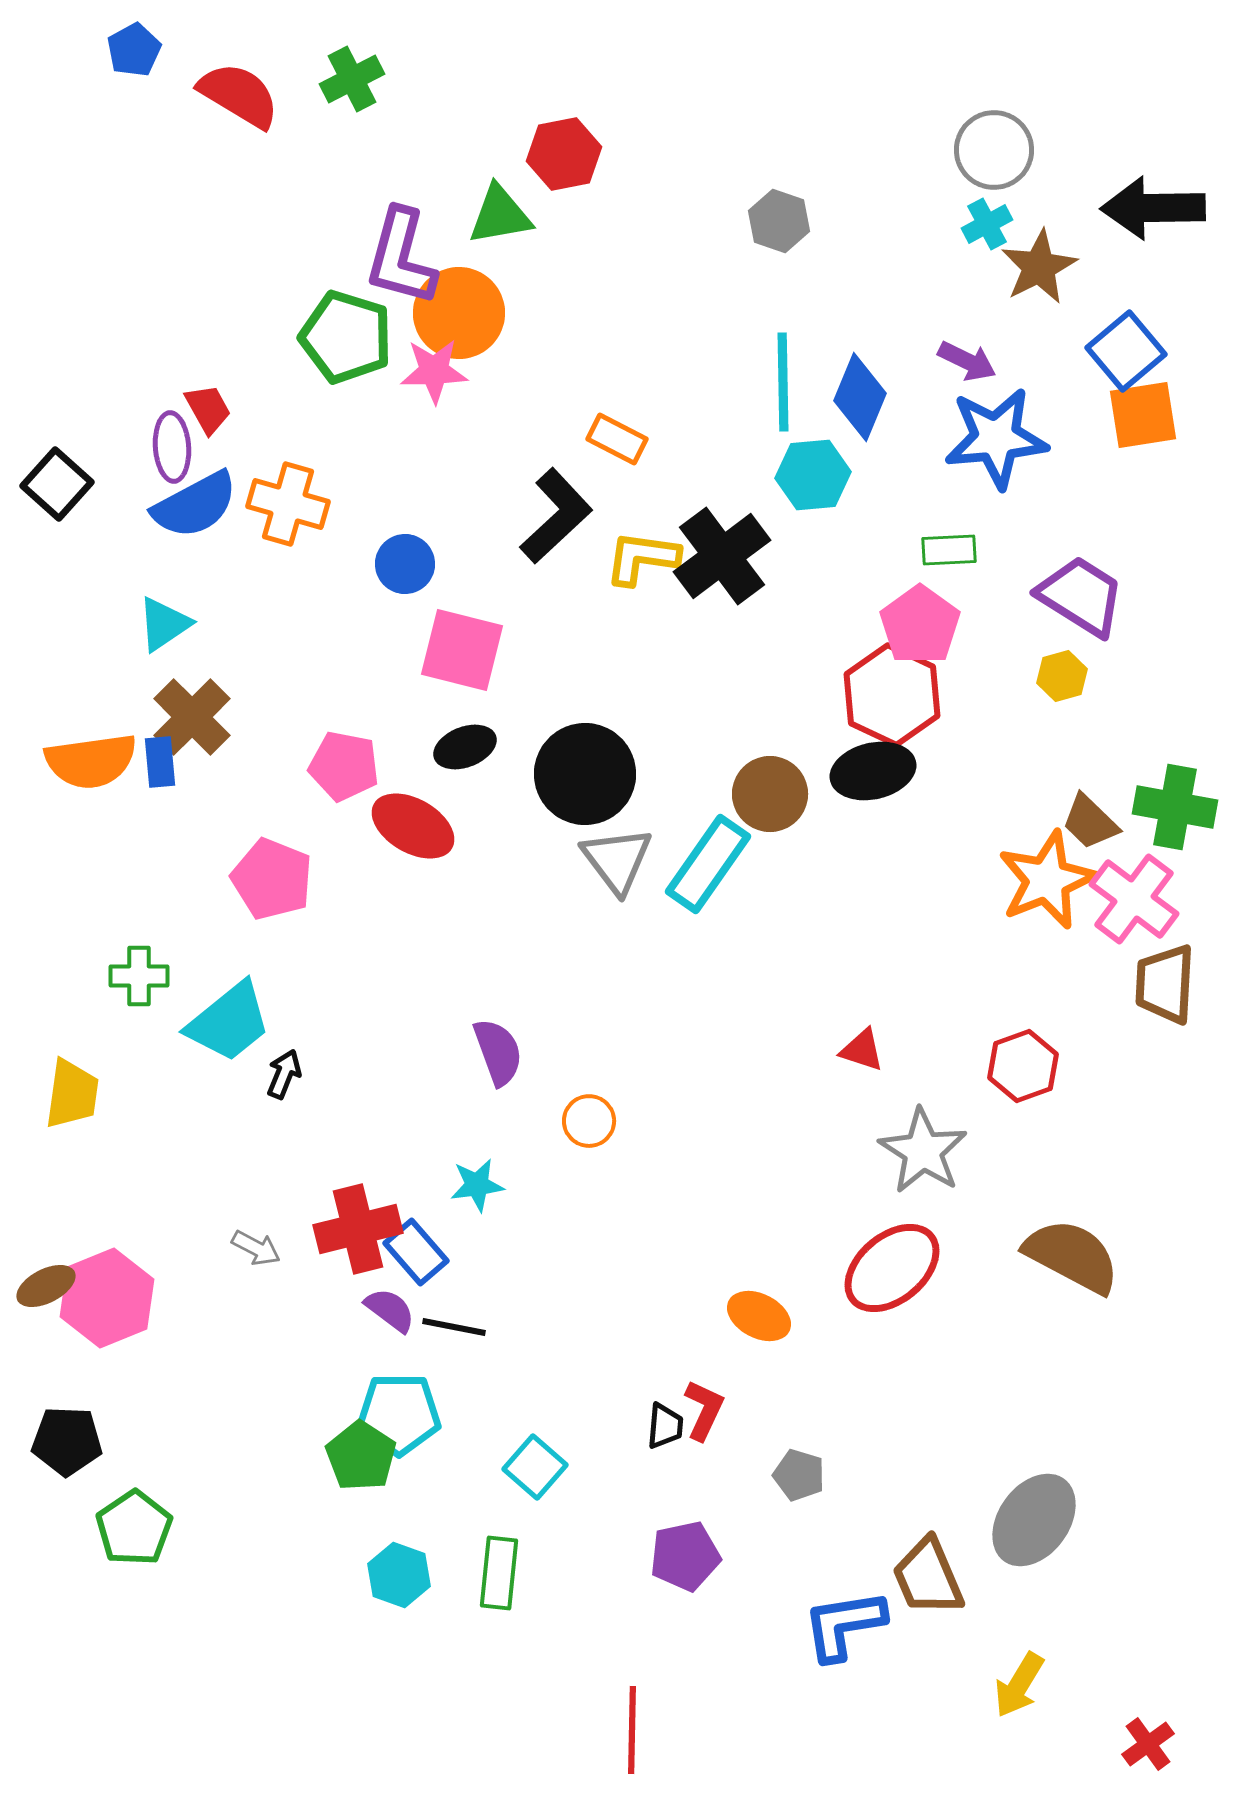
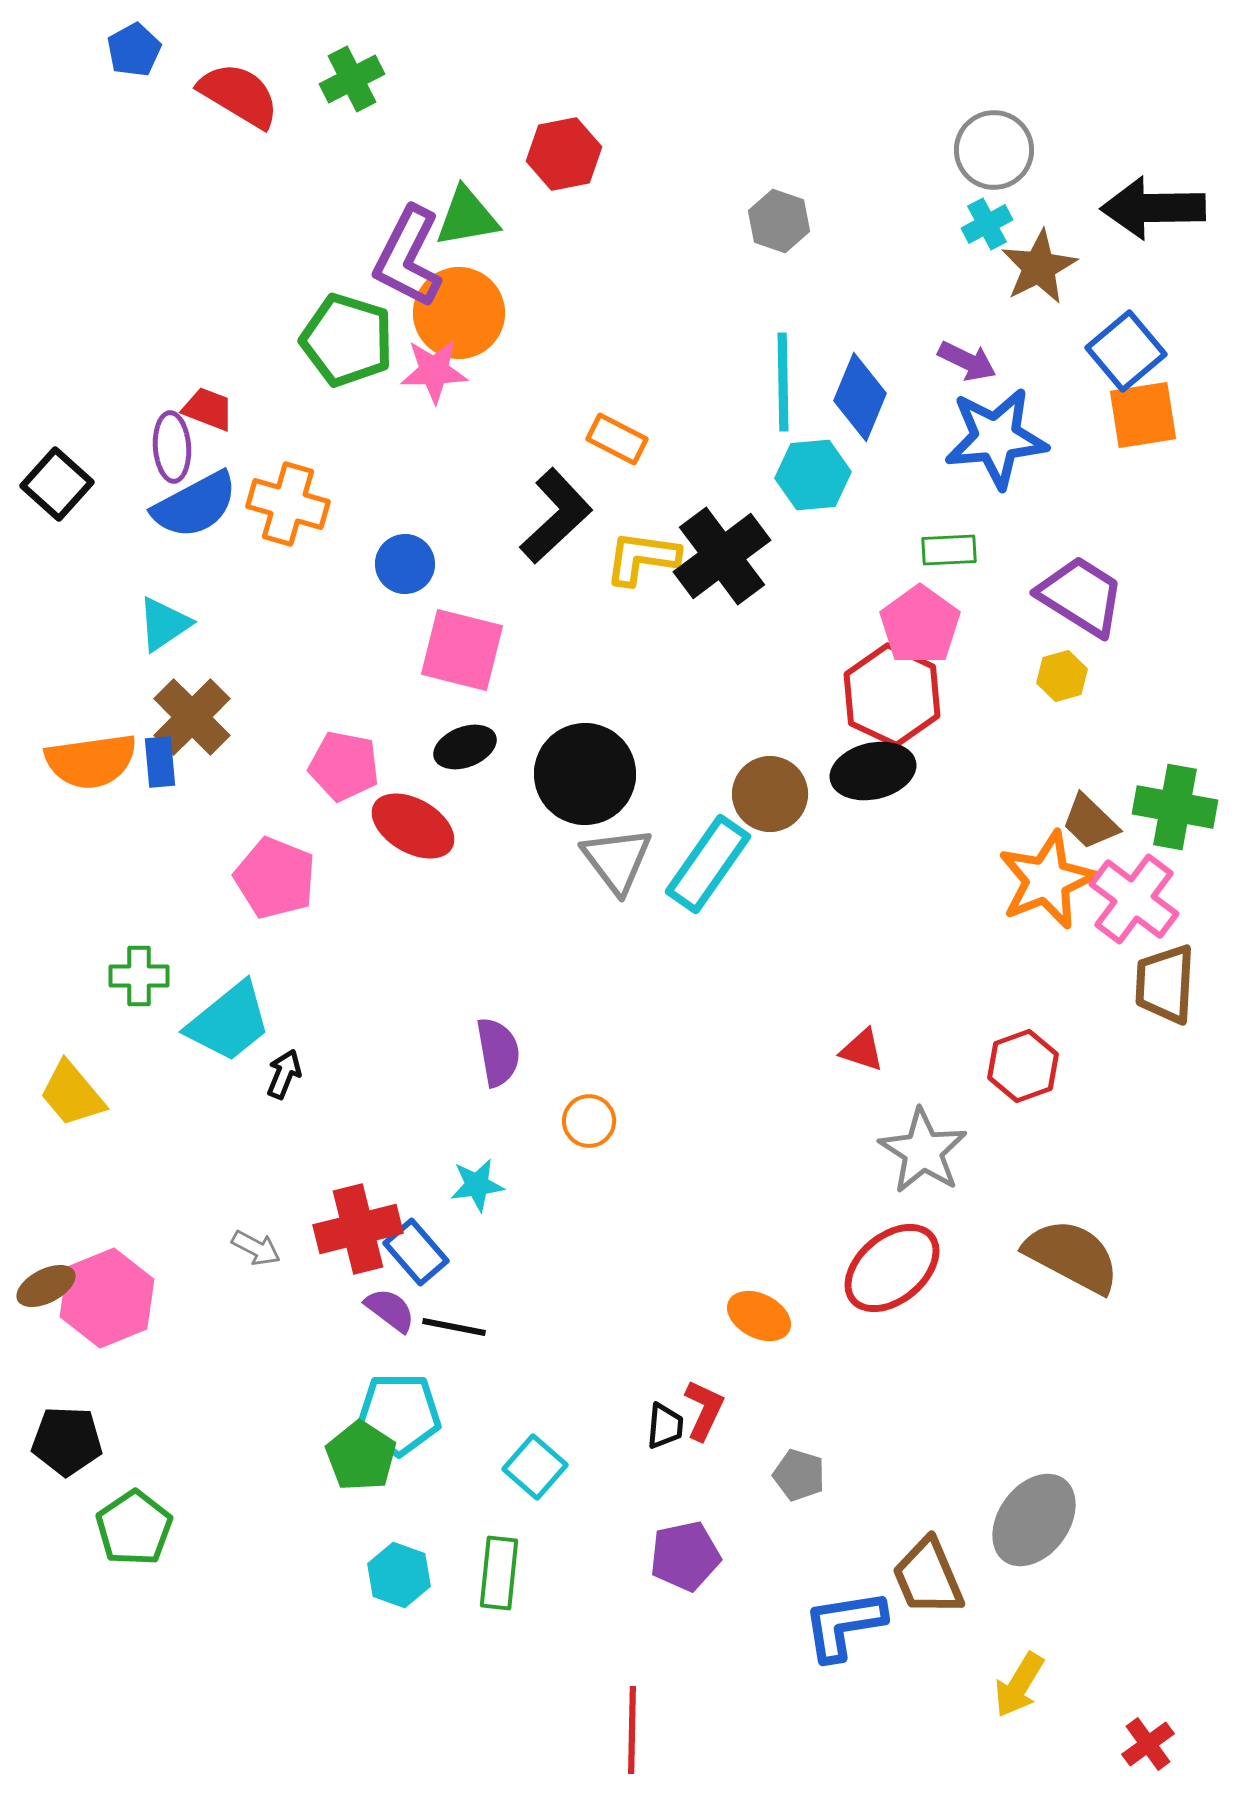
green triangle at (500, 215): moved 33 px left, 2 px down
purple L-shape at (401, 257): moved 7 px right; rotated 12 degrees clockwise
green pentagon at (346, 337): moved 1 px right, 3 px down
red trapezoid at (208, 409): rotated 40 degrees counterclockwise
pink pentagon at (272, 879): moved 3 px right, 1 px up
purple semicircle at (498, 1052): rotated 10 degrees clockwise
yellow trapezoid at (72, 1094): rotated 132 degrees clockwise
